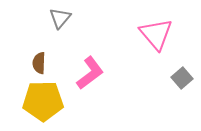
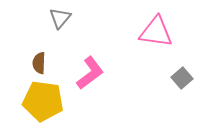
pink triangle: moved 2 px up; rotated 42 degrees counterclockwise
yellow pentagon: rotated 9 degrees clockwise
